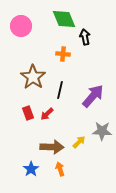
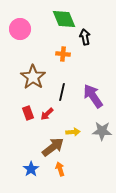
pink circle: moved 1 px left, 3 px down
black line: moved 2 px right, 2 px down
purple arrow: rotated 75 degrees counterclockwise
yellow arrow: moved 6 px left, 10 px up; rotated 40 degrees clockwise
brown arrow: moved 1 px right; rotated 40 degrees counterclockwise
